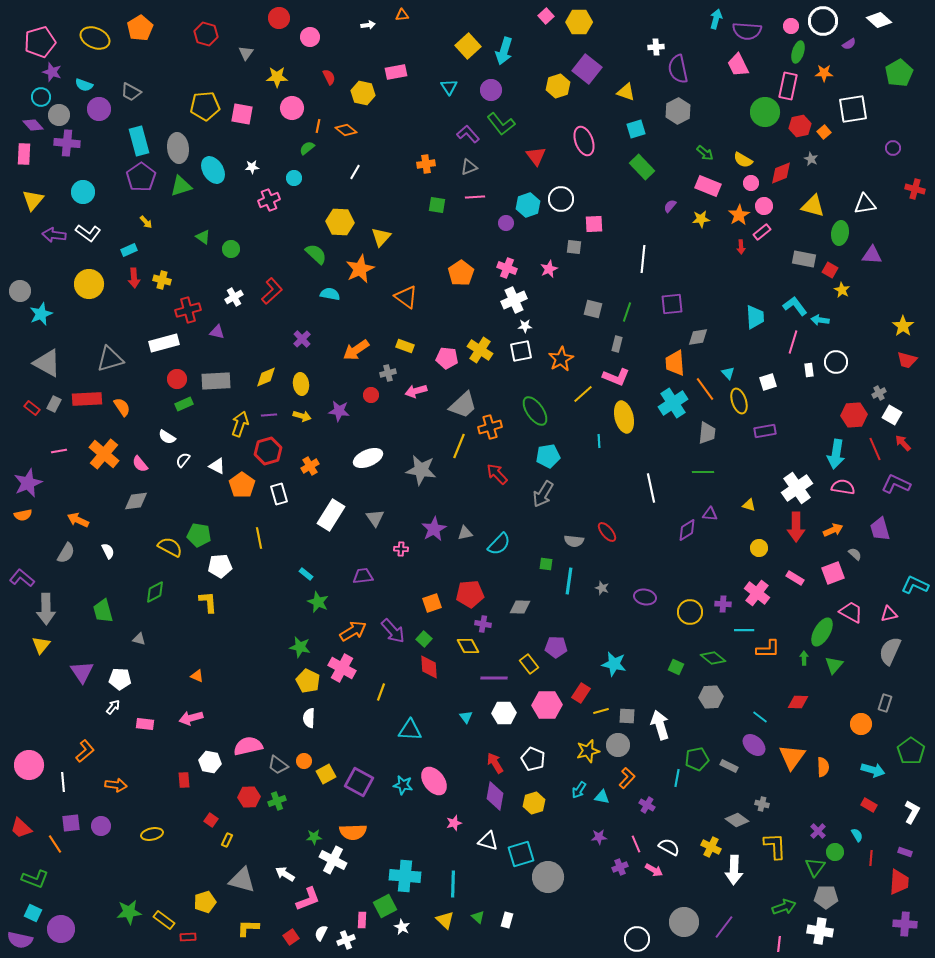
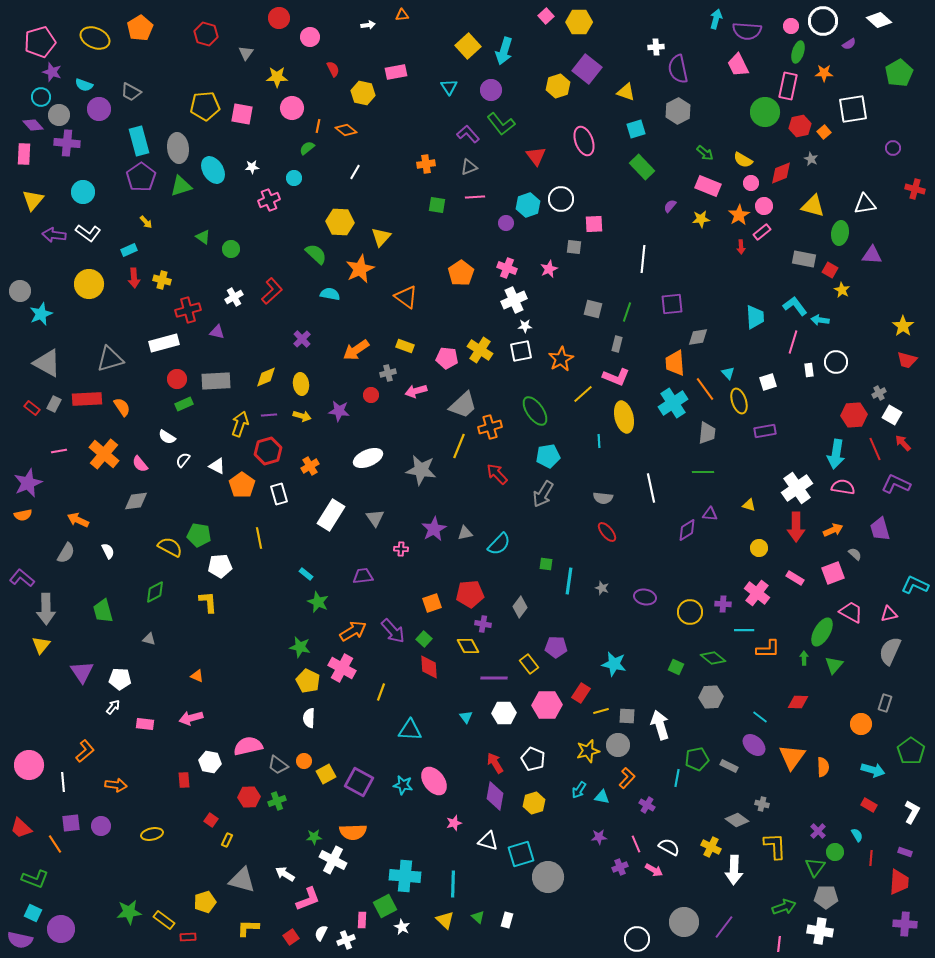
red semicircle at (329, 77): moved 4 px right, 8 px up
gray semicircle at (574, 541): moved 29 px right, 43 px up
gray diamond at (520, 607): rotated 55 degrees counterclockwise
gray triangle at (139, 639): moved 10 px right
